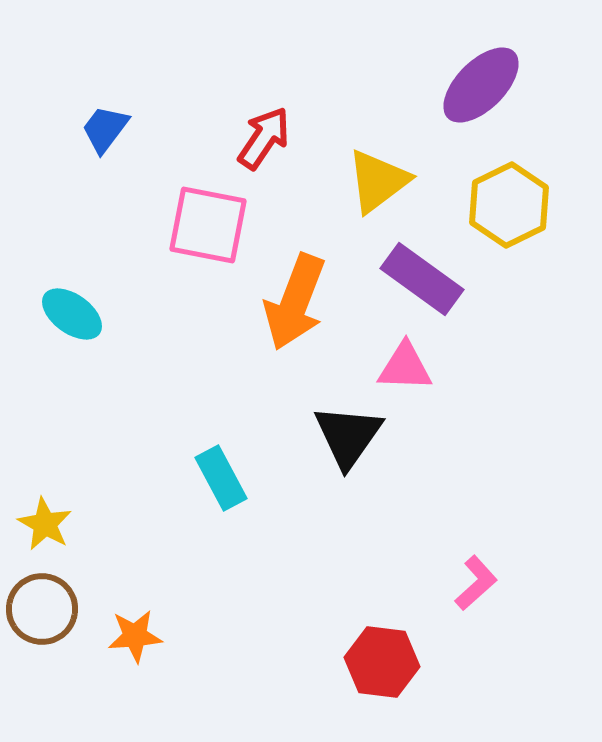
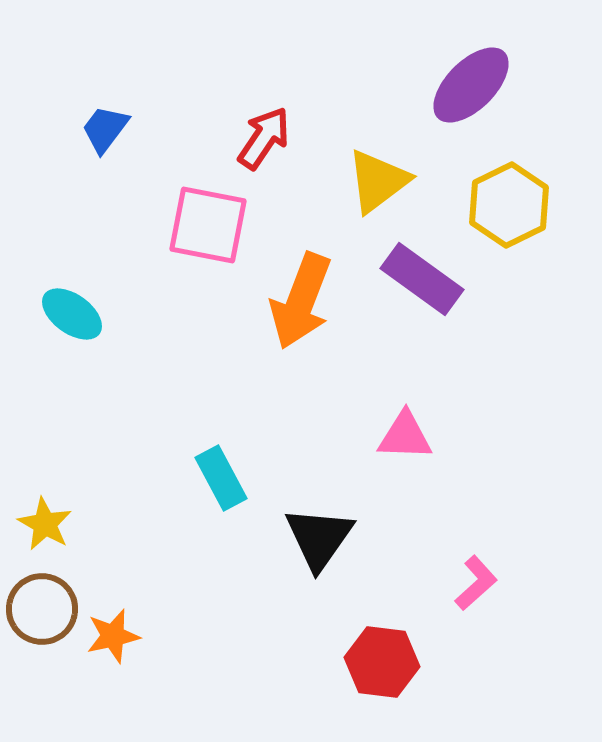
purple ellipse: moved 10 px left
orange arrow: moved 6 px right, 1 px up
pink triangle: moved 69 px down
black triangle: moved 29 px left, 102 px down
orange star: moved 22 px left; rotated 8 degrees counterclockwise
